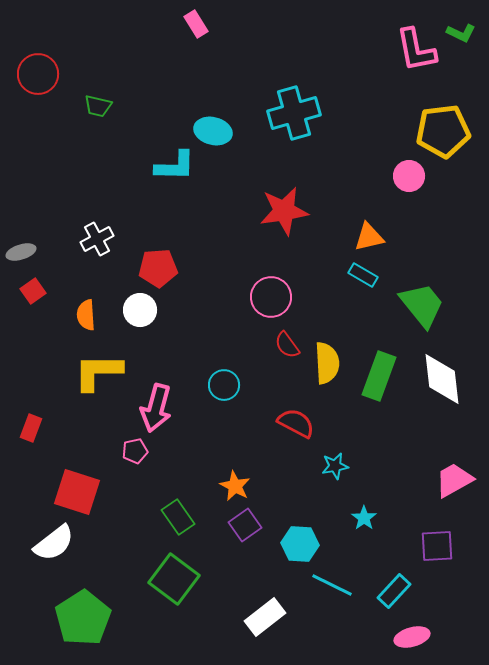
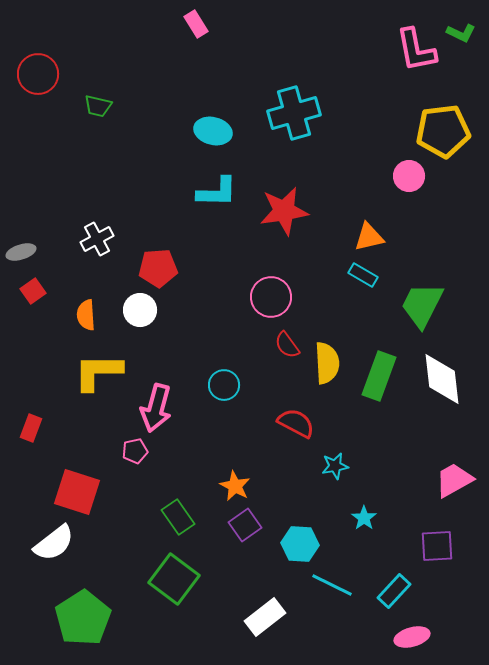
cyan L-shape at (175, 166): moved 42 px right, 26 px down
green trapezoid at (422, 305): rotated 114 degrees counterclockwise
